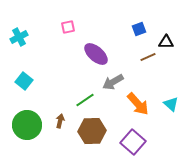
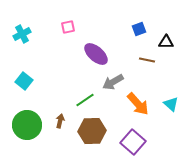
cyan cross: moved 3 px right, 3 px up
brown line: moved 1 px left, 3 px down; rotated 35 degrees clockwise
